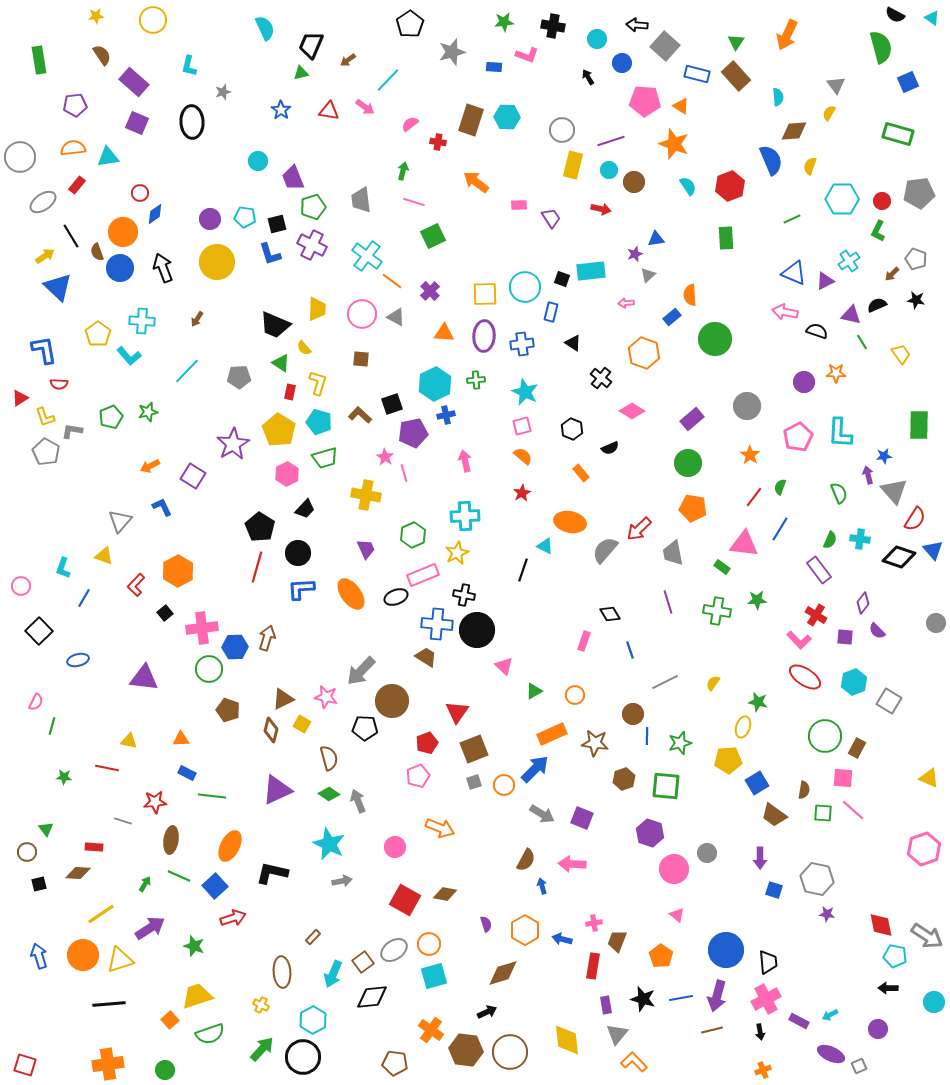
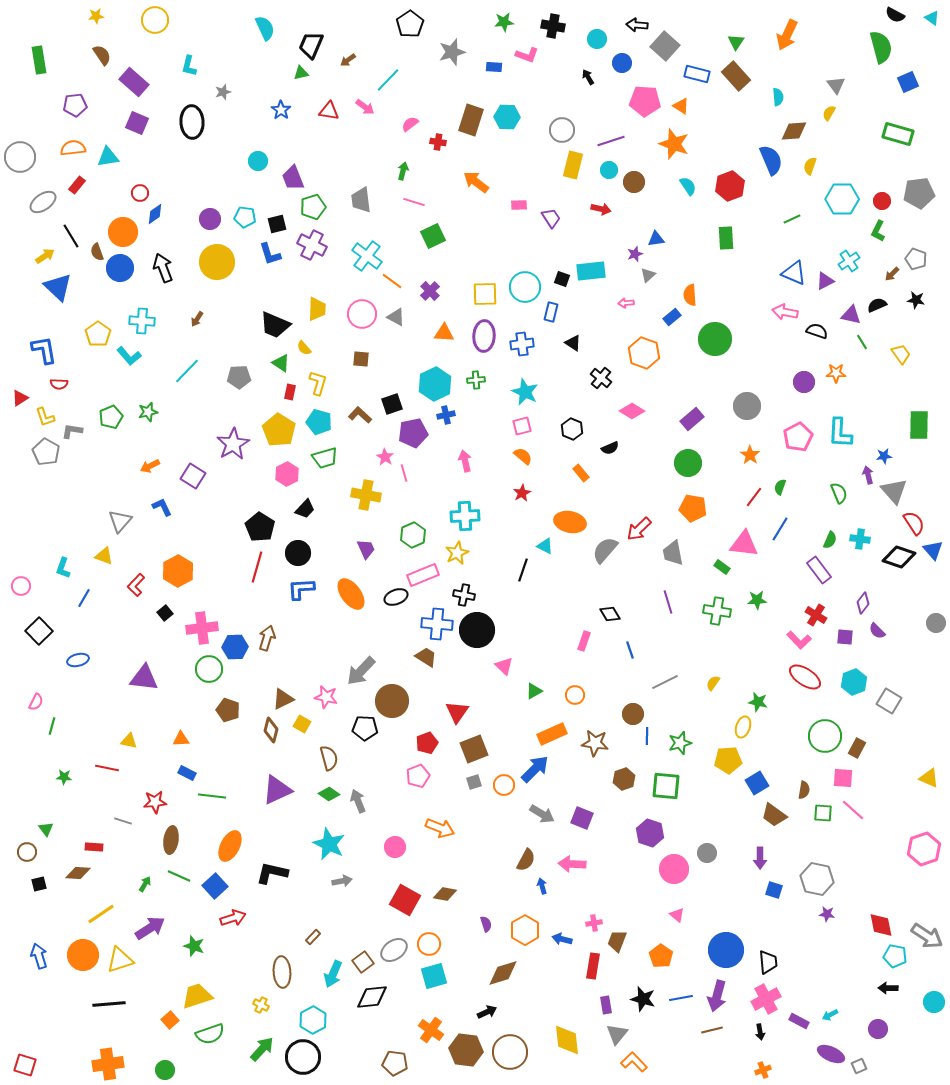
yellow circle at (153, 20): moved 2 px right
red semicircle at (915, 519): moved 1 px left, 4 px down; rotated 65 degrees counterclockwise
